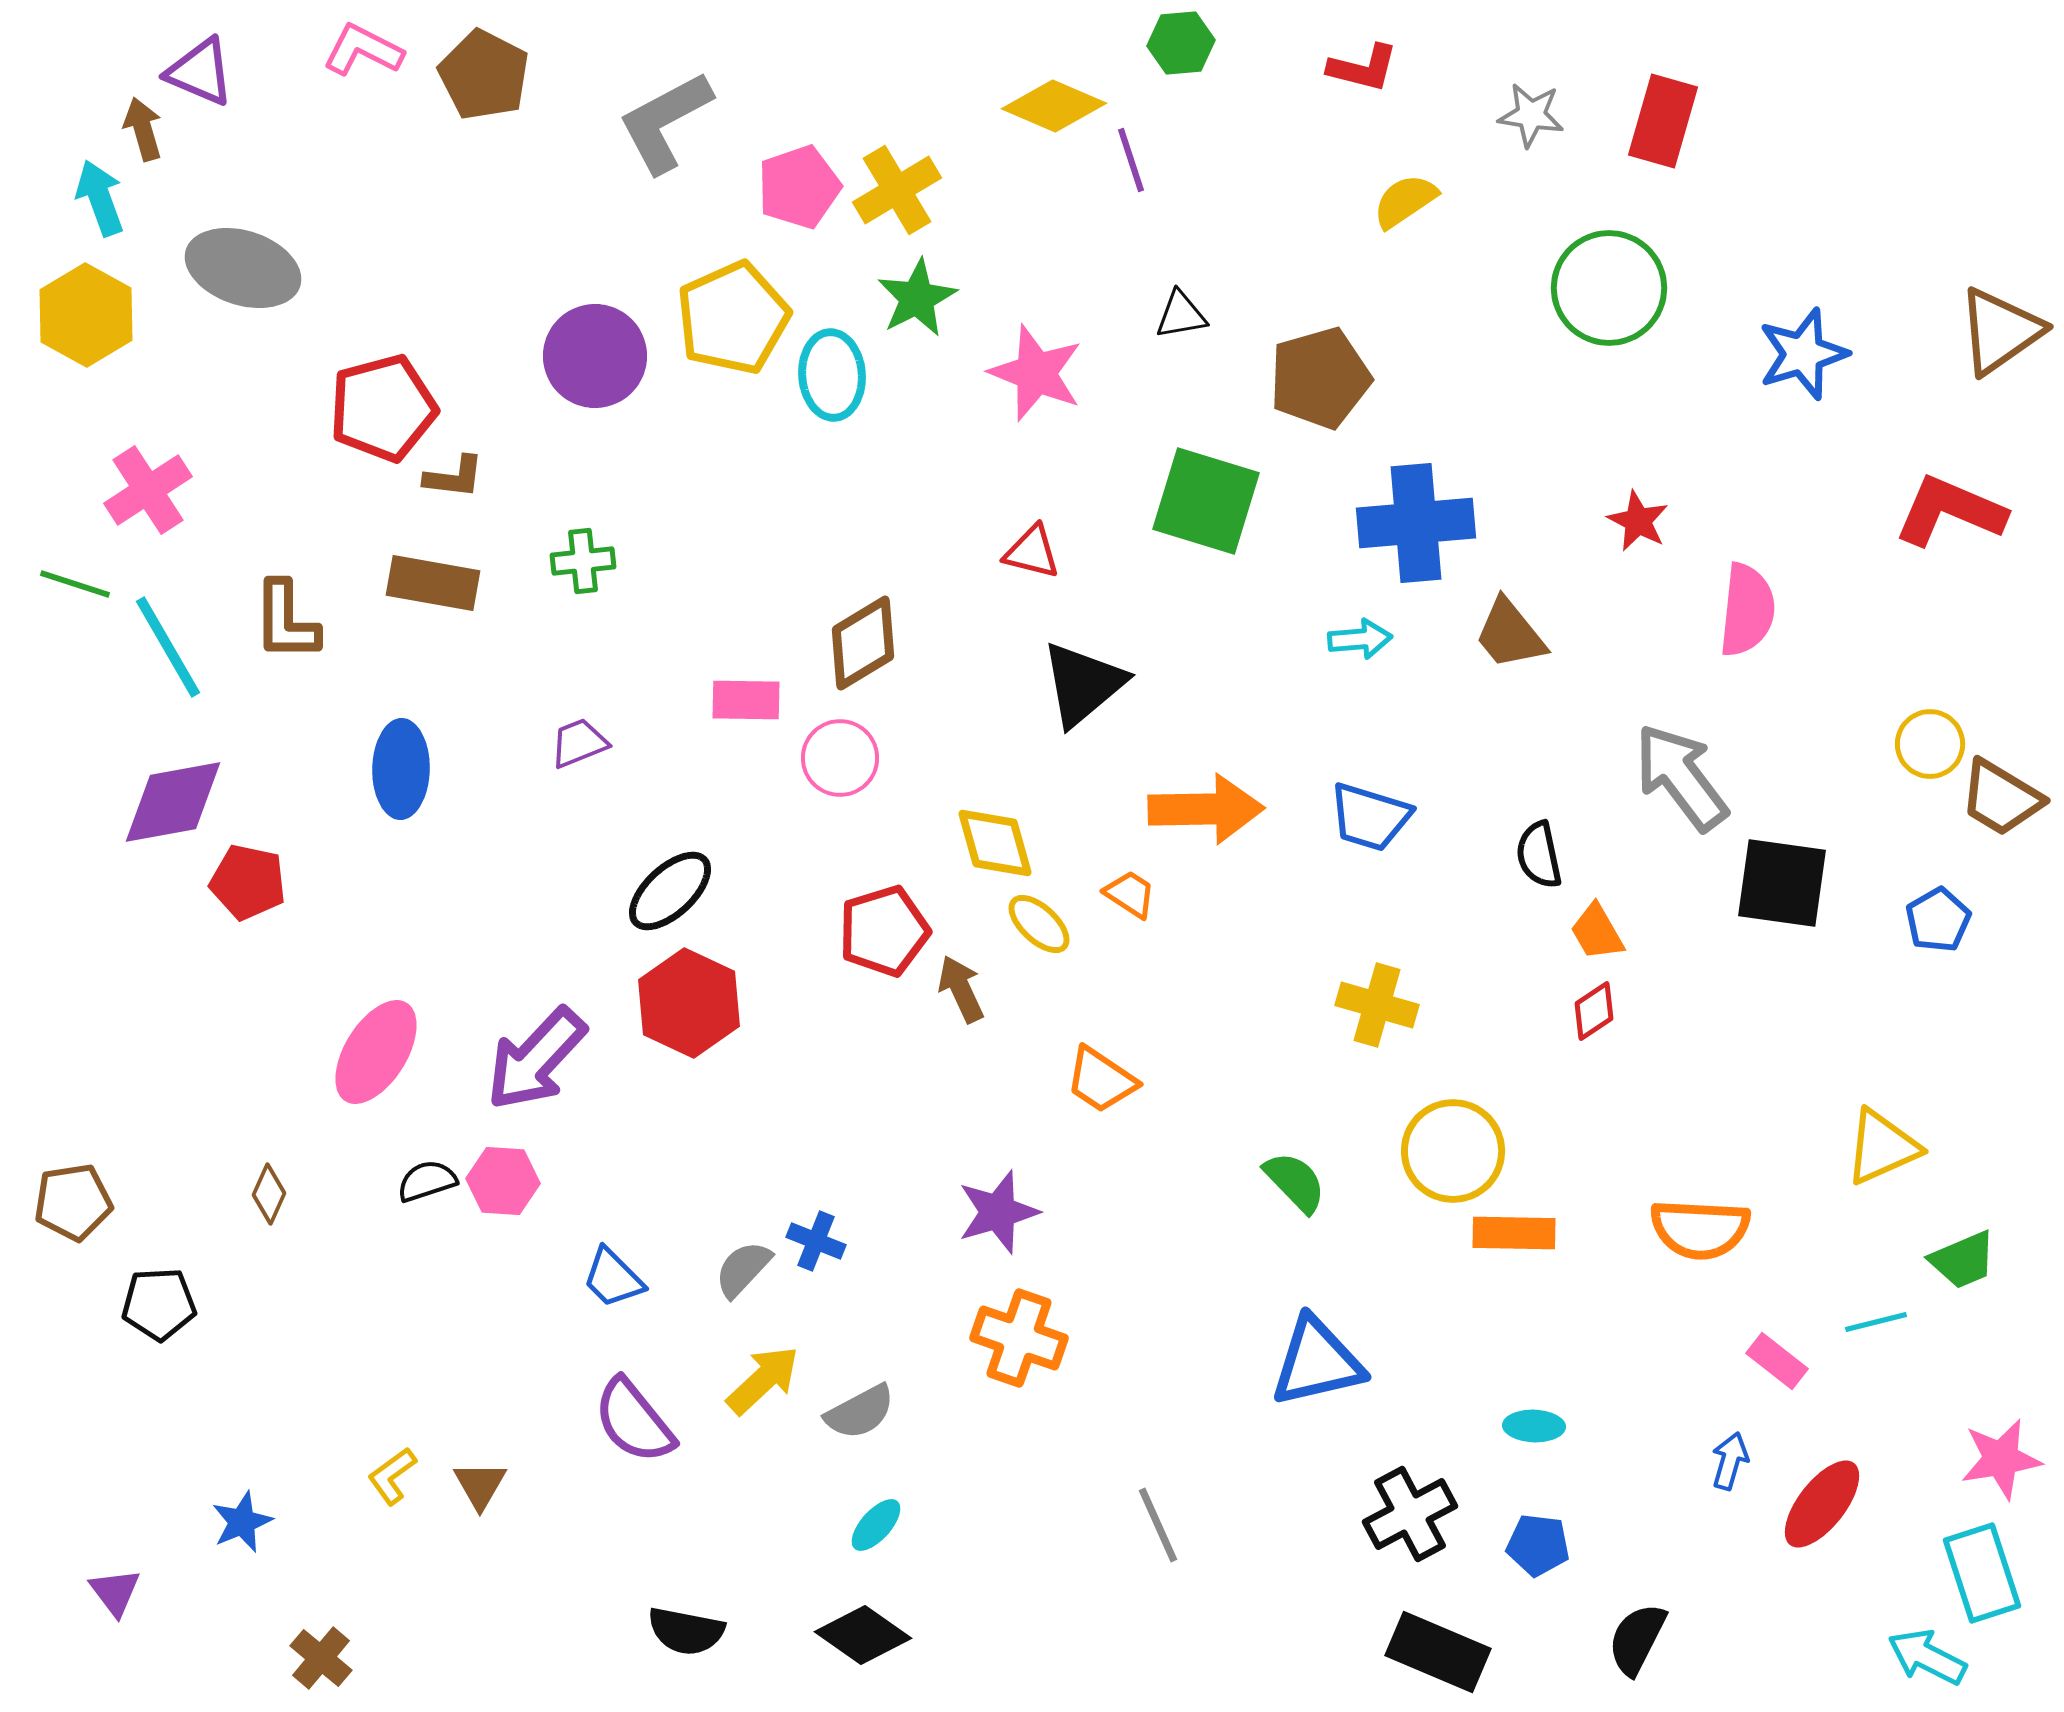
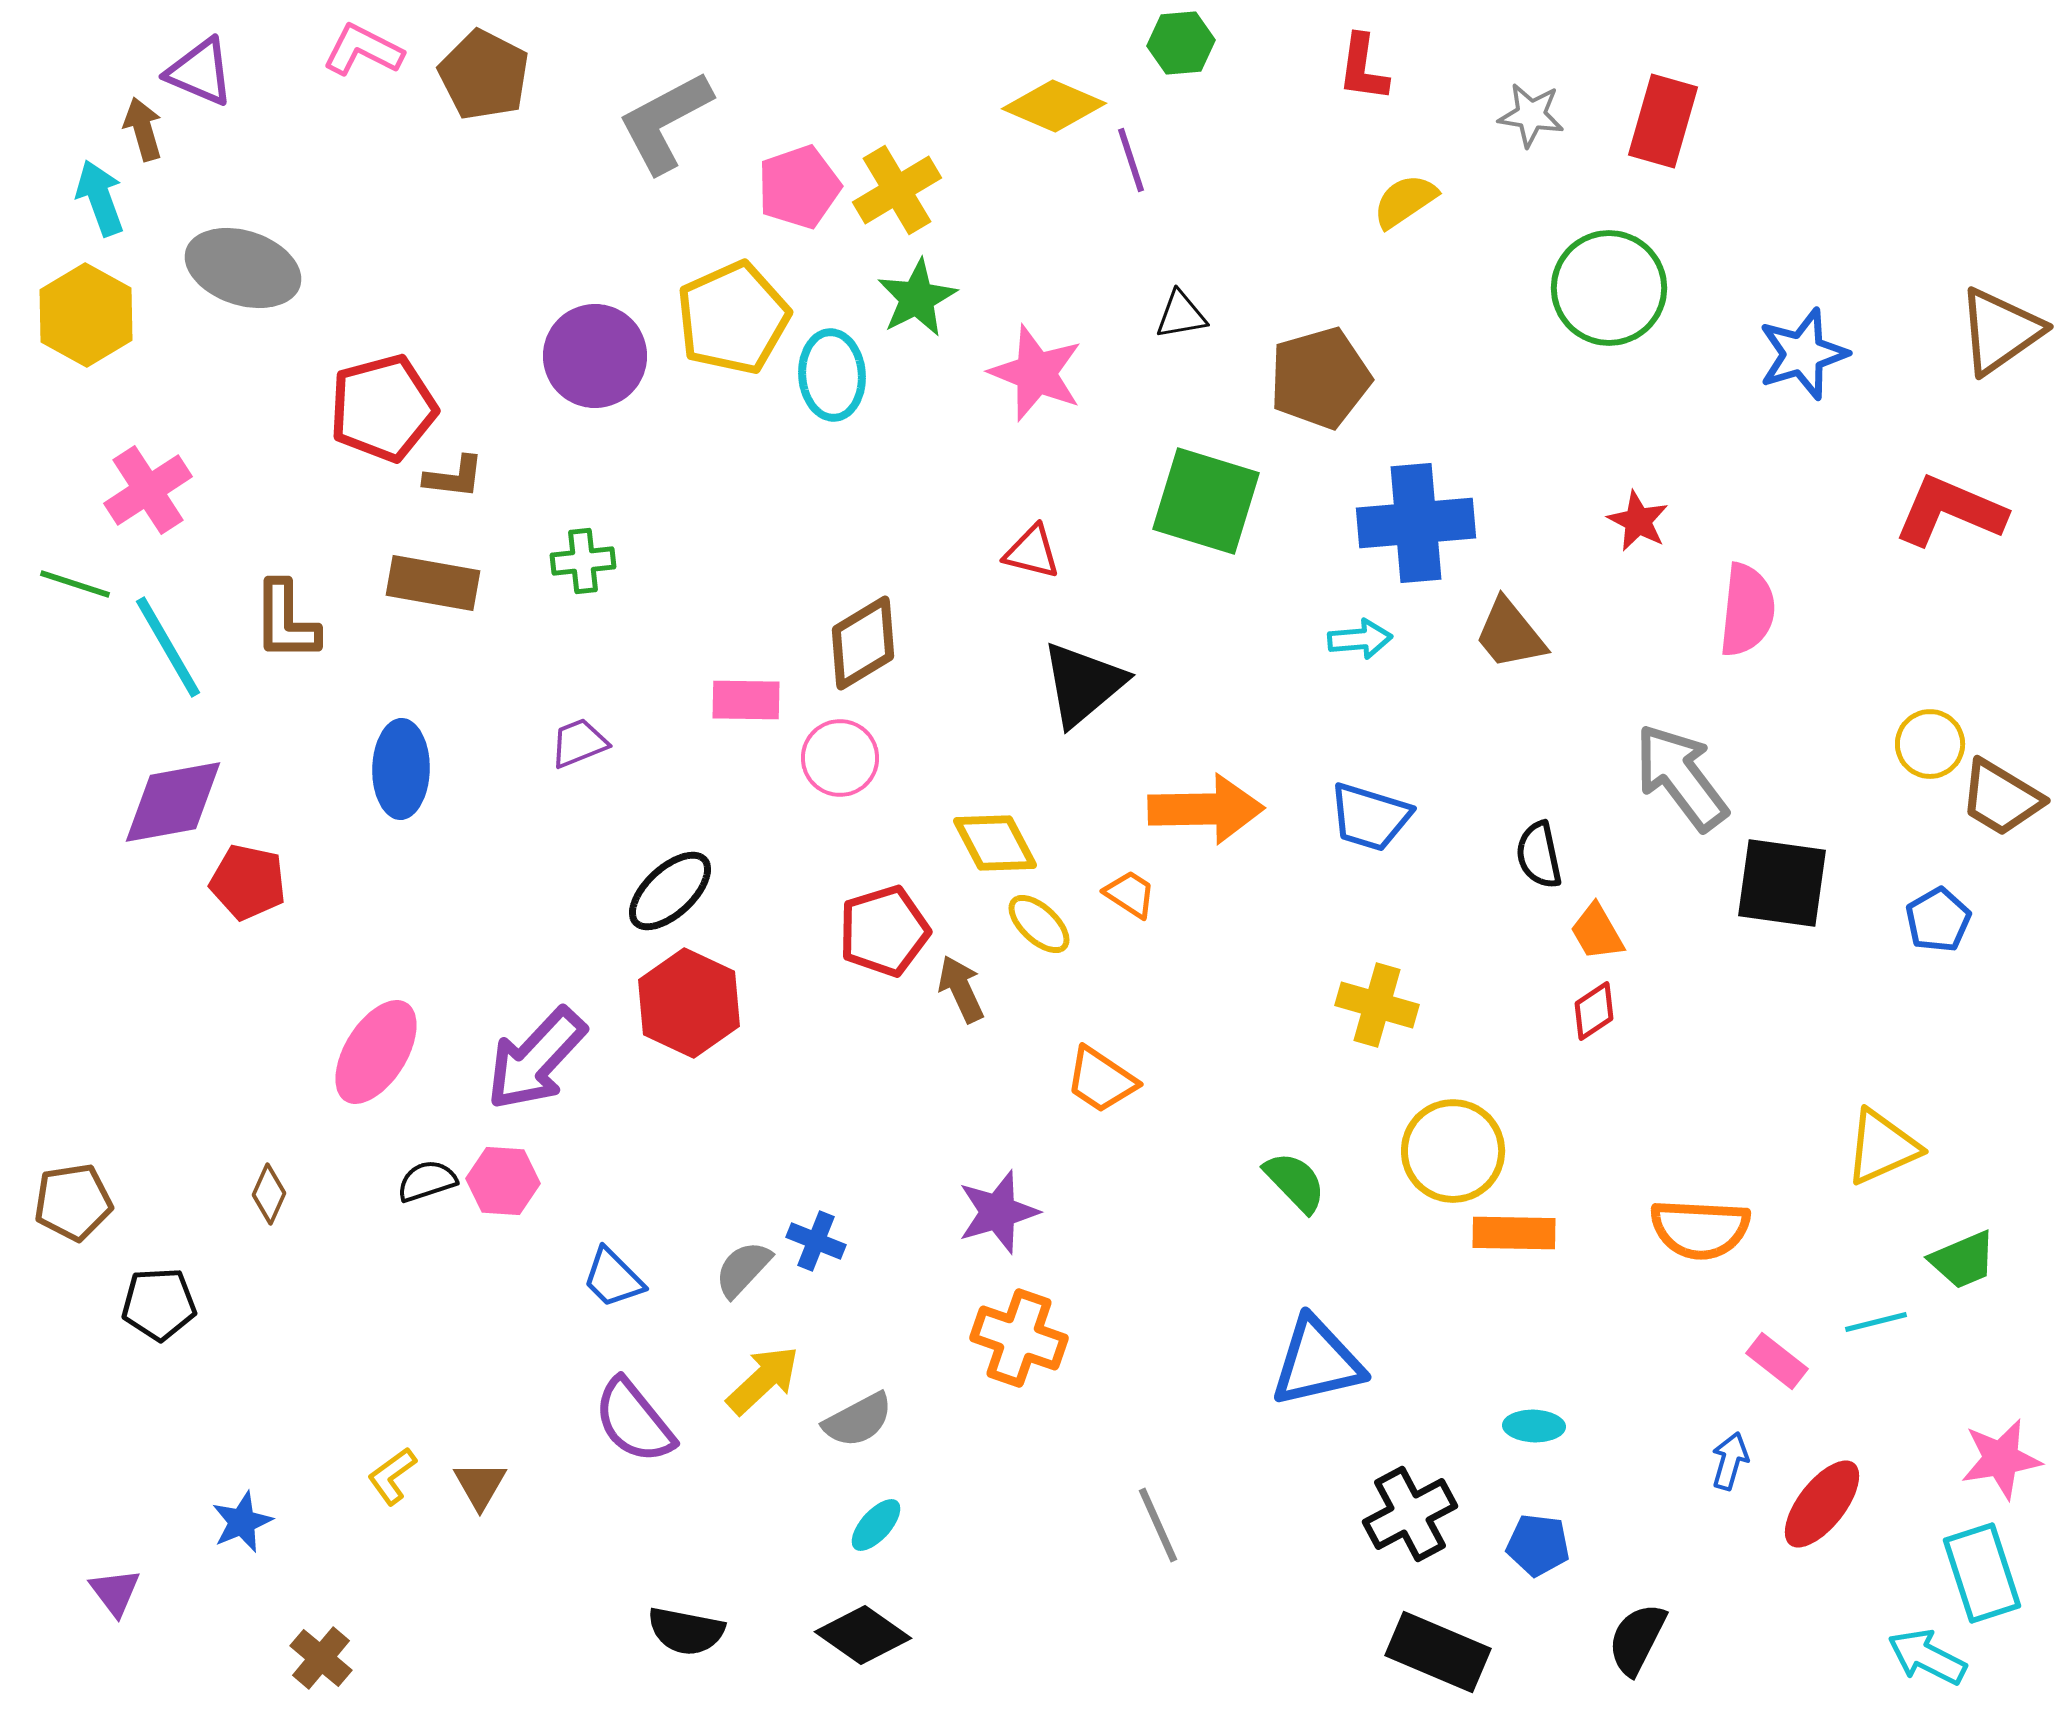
red L-shape at (1363, 68): rotated 84 degrees clockwise
yellow diamond at (995, 843): rotated 12 degrees counterclockwise
gray semicircle at (860, 1412): moved 2 px left, 8 px down
